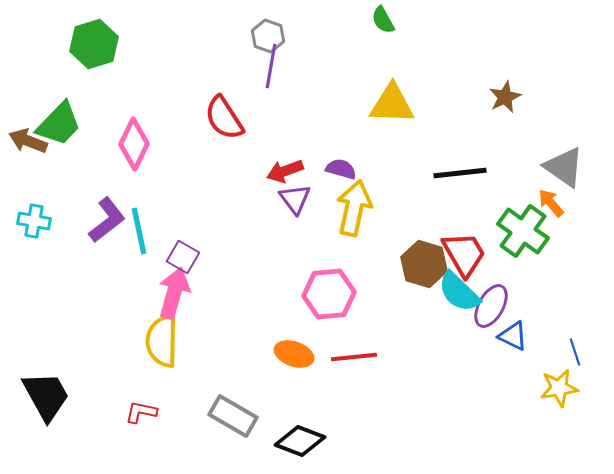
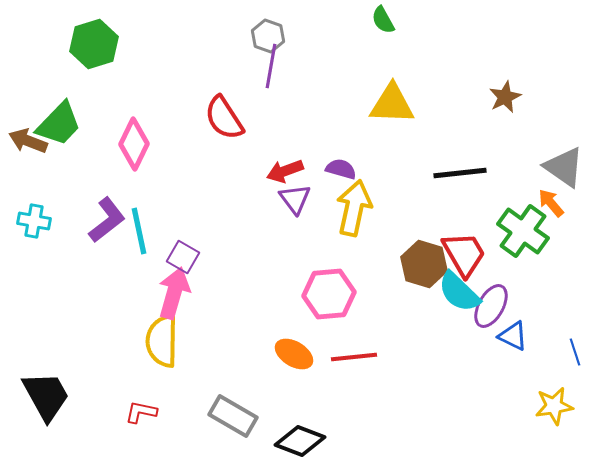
orange ellipse: rotated 12 degrees clockwise
yellow star: moved 5 px left, 18 px down
